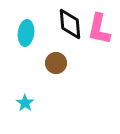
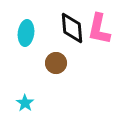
black diamond: moved 2 px right, 4 px down
